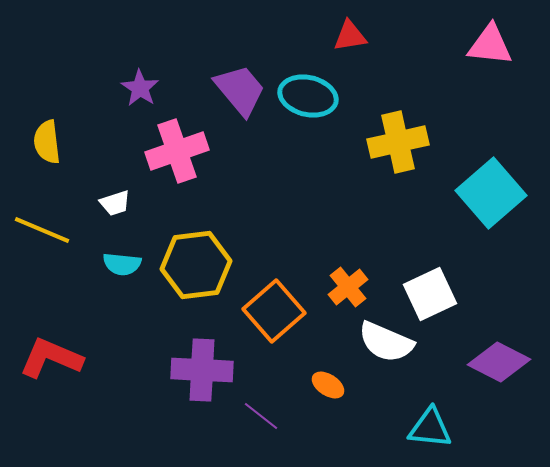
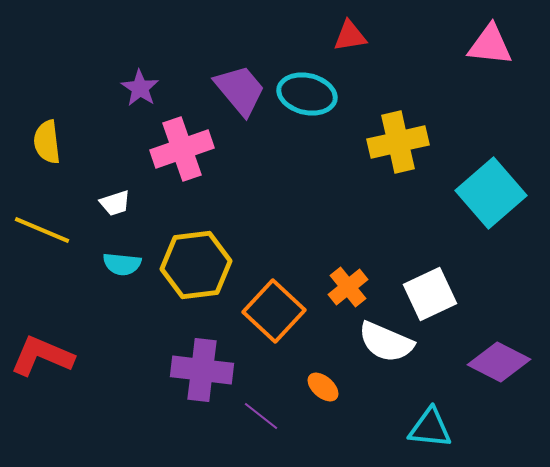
cyan ellipse: moved 1 px left, 2 px up
pink cross: moved 5 px right, 2 px up
orange square: rotated 6 degrees counterclockwise
red L-shape: moved 9 px left, 2 px up
purple cross: rotated 4 degrees clockwise
orange ellipse: moved 5 px left, 2 px down; rotated 8 degrees clockwise
